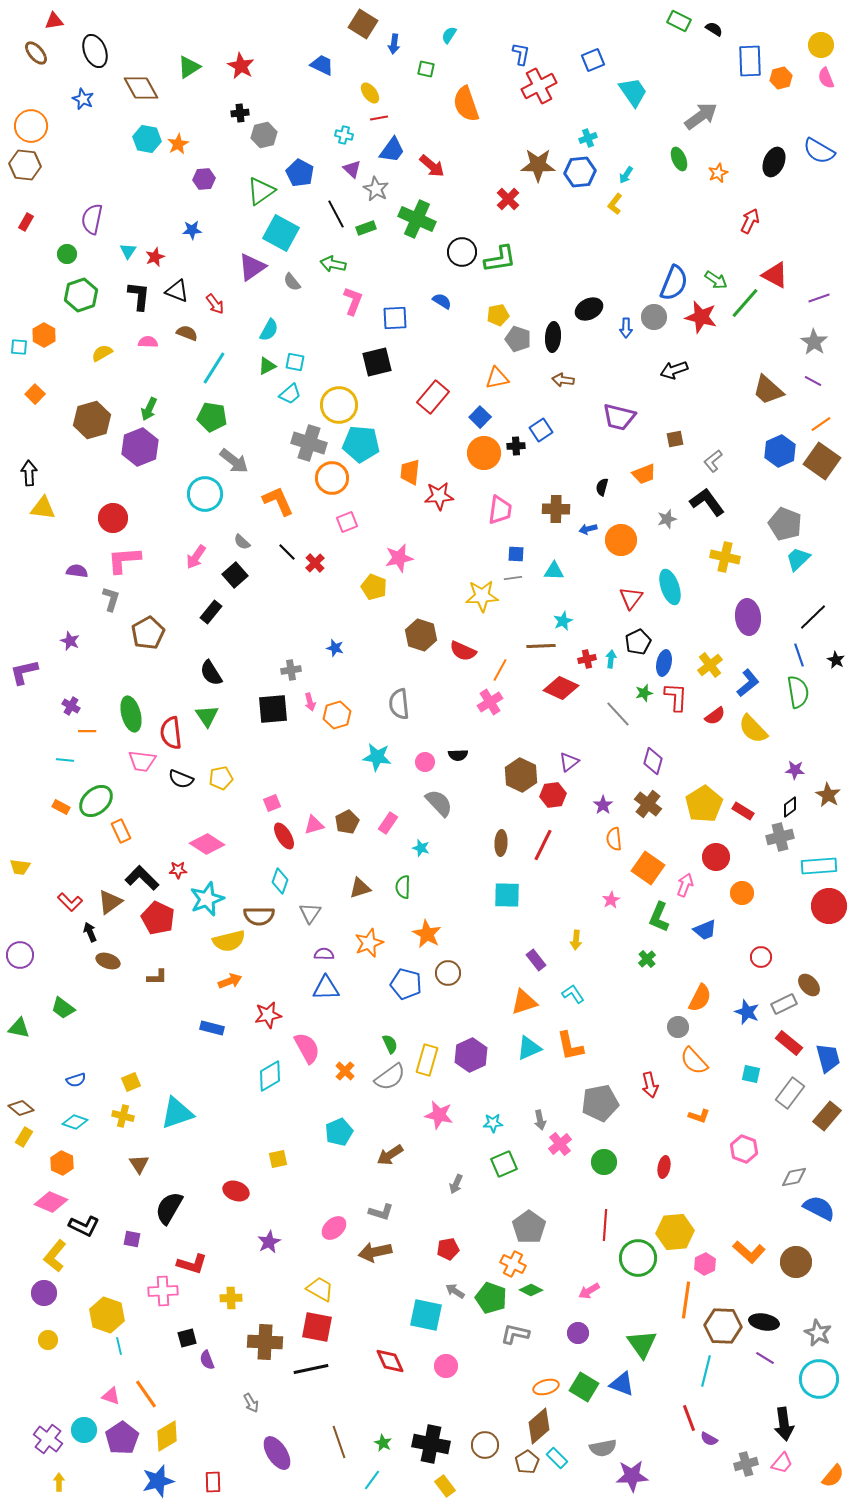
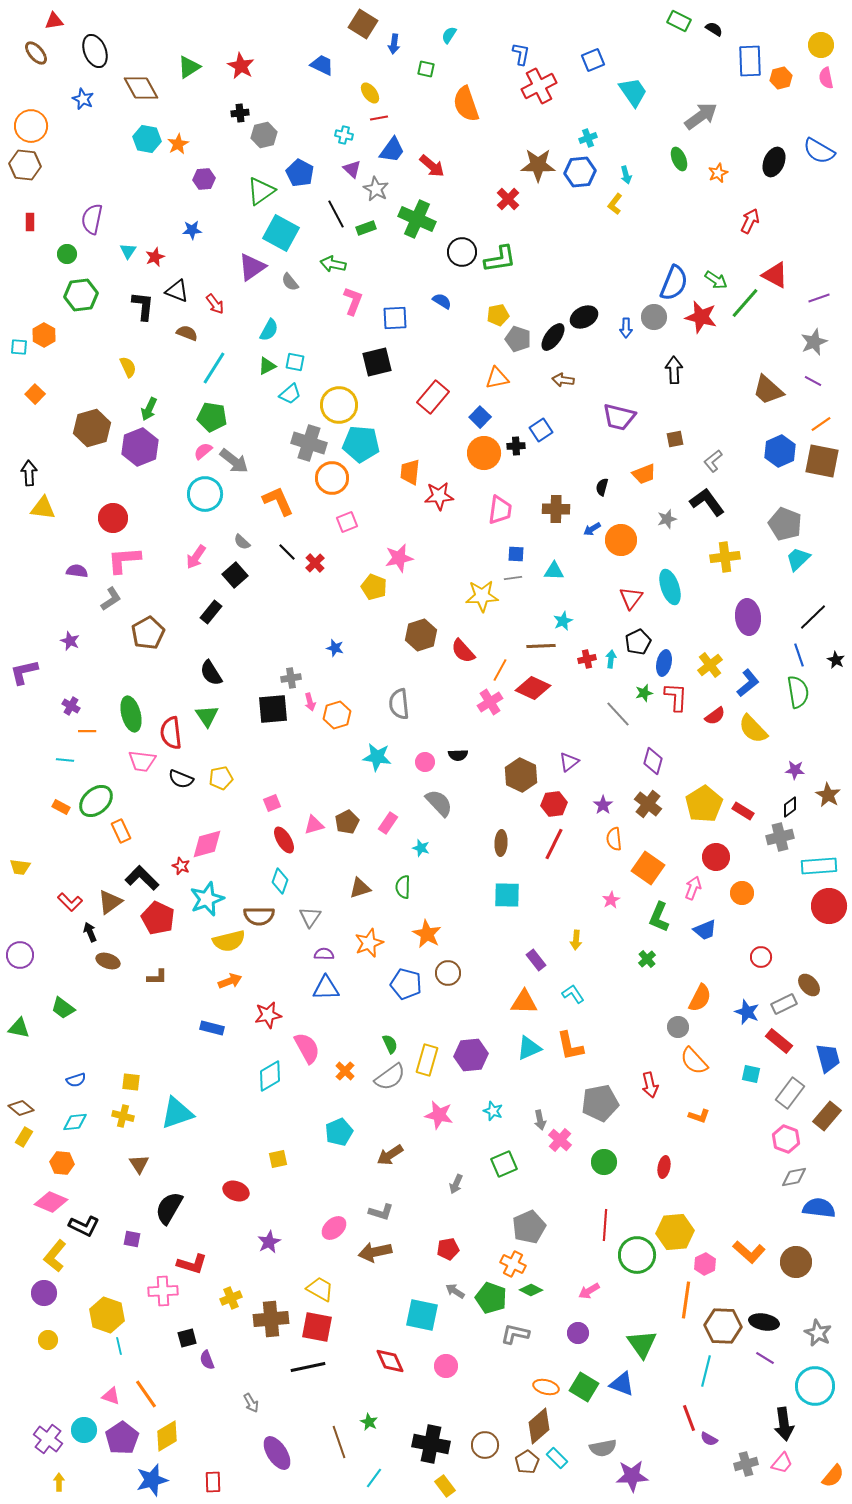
pink semicircle at (826, 78): rotated 10 degrees clockwise
cyan arrow at (626, 175): rotated 48 degrees counterclockwise
red rectangle at (26, 222): moved 4 px right; rotated 30 degrees counterclockwise
gray semicircle at (292, 282): moved 2 px left
green hexagon at (81, 295): rotated 12 degrees clockwise
black L-shape at (139, 296): moved 4 px right, 10 px down
black ellipse at (589, 309): moved 5 px left, 8 px down
black ellipse at (553, 337): rotated 32 degrees clockwise
pink semicircle at (148, 342): moved 55 px right, 109 px down; rotated 42 degrees counterclockwise
gray star at (814, 342): rotated 16 degrees clockwise
yellow semicircle at (102, 353): moved 26 px right, 14 px down; rotated 95 degrees clockwise
black arrow at (674, 370): rotated 108 degrees clockwise
brown hexagon at (92, 420): moved 8 px down
brown square at (822, 461): rotated 24 degrees counterclockwise
blue arrow at (588, 529): moved 4 px right; rotated 18 degrees counterclockwise
yellow cross at (725, 557): rotated 20 degrees counterclockwise
gray L-shape at (111, 599): rotated 40 degrees clockwise
brown hexagon at (421, 635): rotated 24 degrees clockwise
red semicircle at (463, 651): rotated 24 degrees clockwise
gray cross at (291, 670): moved 8 px down
red diamond at (561, 688): moved 28 px left
red hexagon at (553, 795): moved 1 px right, 9 px down
red ellipse at (284, 836): moved 4 px down
pink diamond at (207, 844): rotated 48 degrees counterclockwise
red line at (543, 845): moved 11 px right, 1 px up
red star at (178, 870): moved 3 px right, 4 px up; rotated 24 degrees clockwise
pink arrow at (685, 885): moved 8 px right, 3 px down
gray triangle at (310, 913): moved 4 px down
orange triangle at (524, 1002): rotated 20 degrees clockwise
red rectangle at (789, 1043): moved 10 px left, 2 px up
purple hexagon at (471, 1055): rotated 20 degrees clockwise
yellow square at (131, 1082): rotated 30 degrees clockwise
cyan diamond at (75, 1122): rotated 25 degrees counterclockwise
cyan star at (493, 1123): moved 12 px up; rotated 24 degrees clockwise
pink cross at (560, 1144): moved 4 px up; rotated 10 degrees counterclockwise
pink hexagon at (744, 1149): moved 42 px right, 10 px up
orange hexagon at (62, 1163): rotated 20 degrees counterclockwise
blue semicircle at (819, 1208): rotated 20 degrees counterclockwise
gray pentagon at (529, 1227): rotated 12 degrees clockwise
green circle at (638, 1258): moved 1 px left, 3 px up
yellow cross at (231, 1298): rotated 20 degrees counterclockwise
cyan square at (426, 1315): moved 4 px left
brown cross at (265, 1342): moved 6 px right, 23 px up; rotated 8 degrees counterclockwise
black line at (311, 1369): moved 3 px left, 2 px up
cyan circle at (819, 1379): moved 4 px left, 7 px down
orange ellipse at (546, 1387): rotated 30 degrees clockwise
green star at (383, 1443): moved 14 px left, 21 px up
cyan line at (372, 1480): moved 2 px right, 2 px up
blue star at (158, 1481): moved 6 px left, 1 px up
